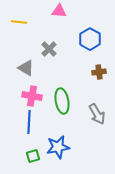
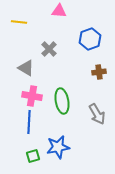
blue hexagon: rotated 10 degrees clockwise
